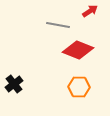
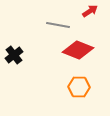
black cross: moved 29 px up
